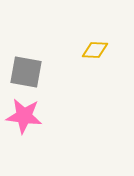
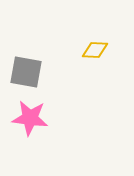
pink star: moved 6 px right, 2 px down
